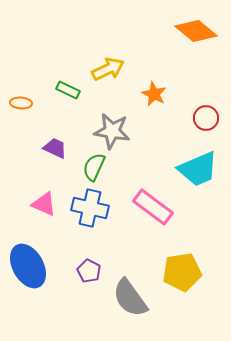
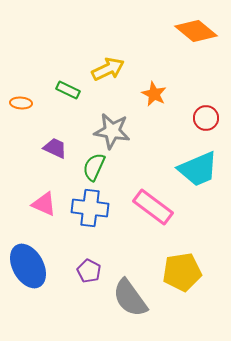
blue cross: rotated 6 degrees counterclockwise
